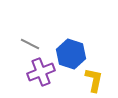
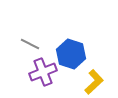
purple cross: moved 2 px right
yellow L-shape: moved 2 px down; rotated 35 degrees clockwise
